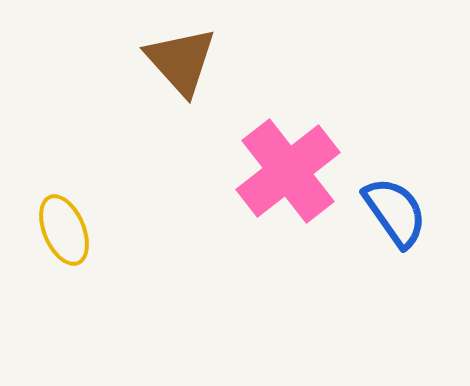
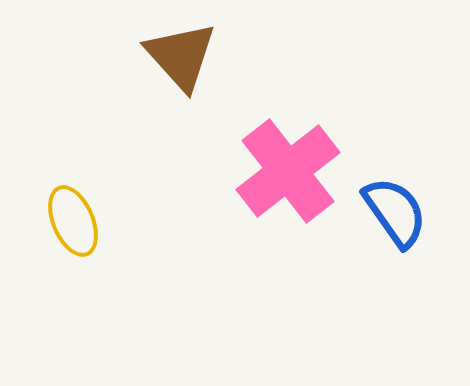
brown triangle: moved 5 px up
yellow ellipse: moved 9 px right, 9 px up
